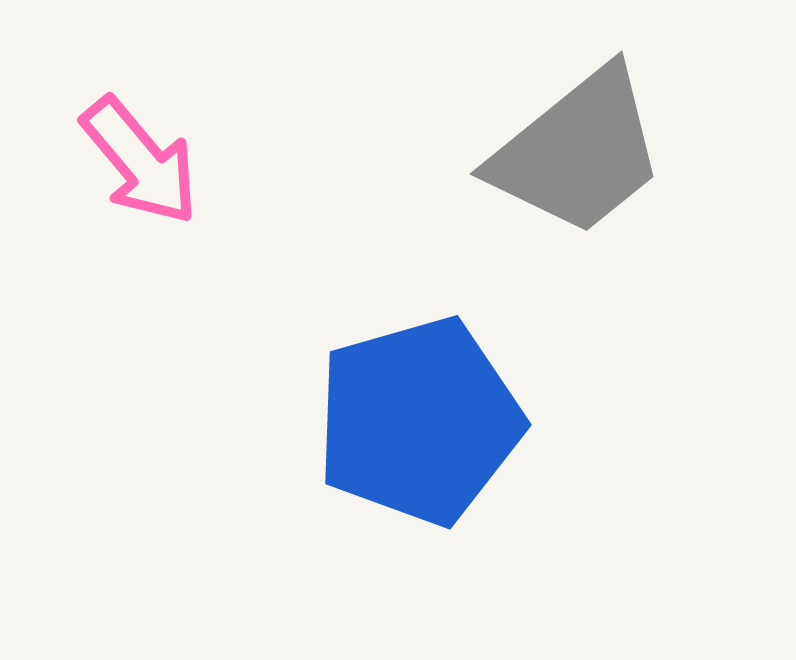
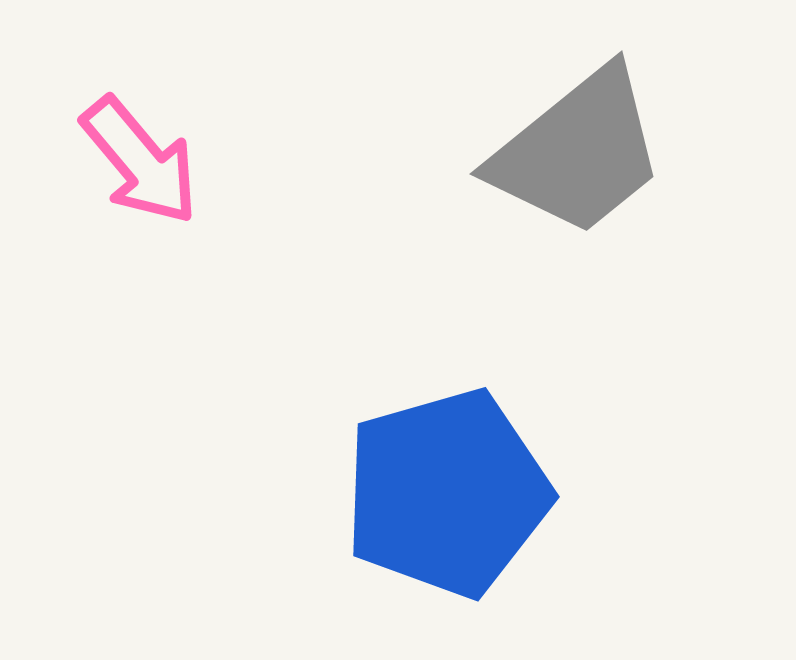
blue pentagon: moved 28 px right, 72 px down
